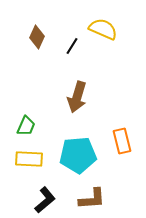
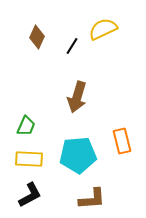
yellow semicircle: rotated 48 degrees counterclockwise
black L-shape: moved 15 px left, 5 px up; rotated 12 degrees clockwise
